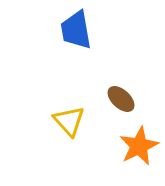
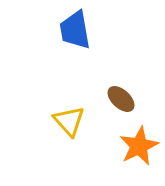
blue trapezoid: moved 1 px left
